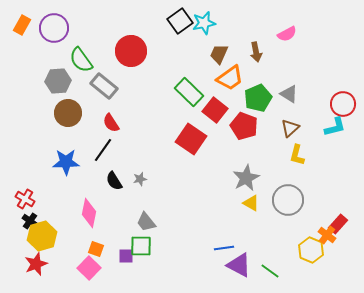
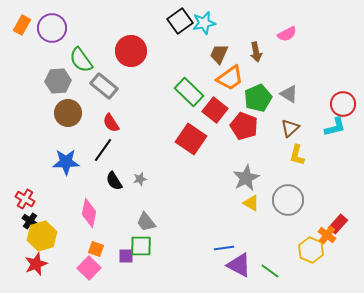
purple circle at (54, 28): moved 2 px left
